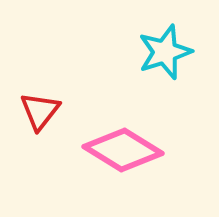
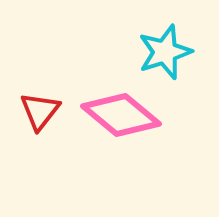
pink diamond: moved 2 px left, 35 px up; rotated 8 degrees clockwise
